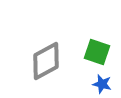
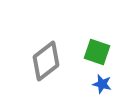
gray diamond: rotated 9 degrees counterclockwise
